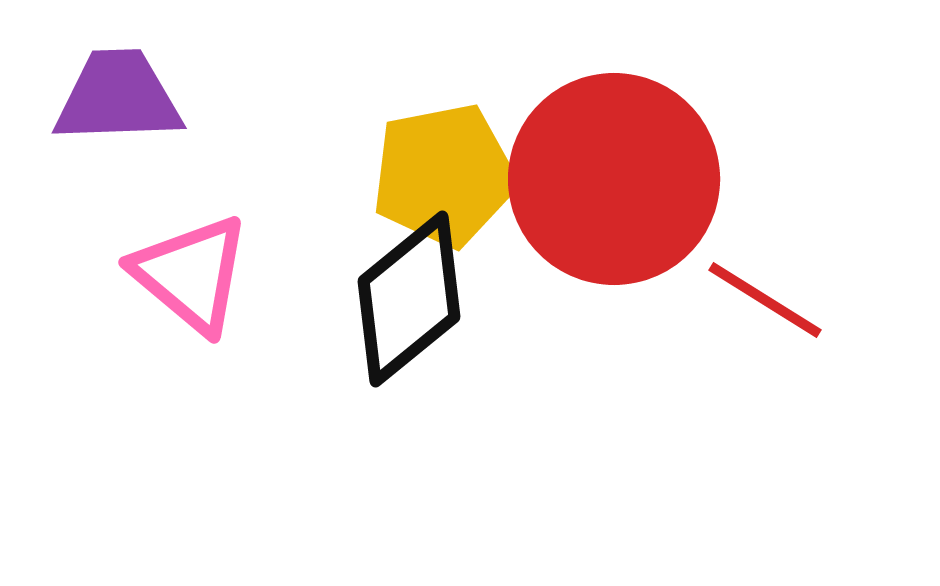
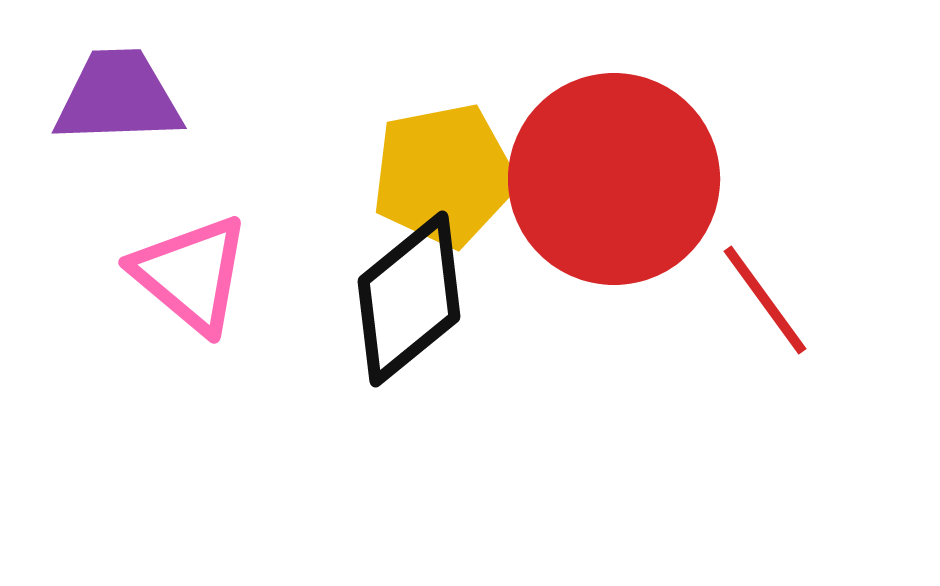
red line: rotated 22 degrees clockwise
